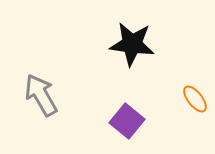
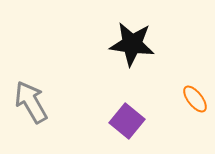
gray arrow: moved 10 px left, 7 px down
